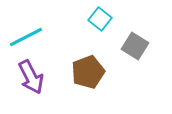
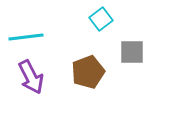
cyan square: moved 1 px right; rotated 15 degrees clockwise
cyan line: rotated 20 degrees clockwise
gray square: moved 3 px left, 6 px down; rotated 32 degrees counterclockwise
